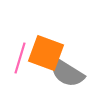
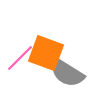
pink line: rotated 28 degrees clockwise
